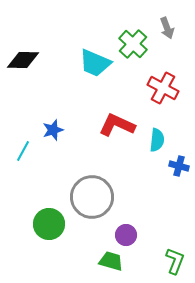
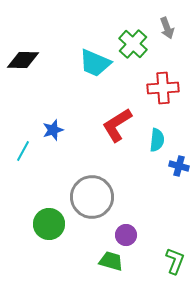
red cross: rotated 32 degrees counterclockwise
red L-shape: rotated 57 degrees counterclockwise
